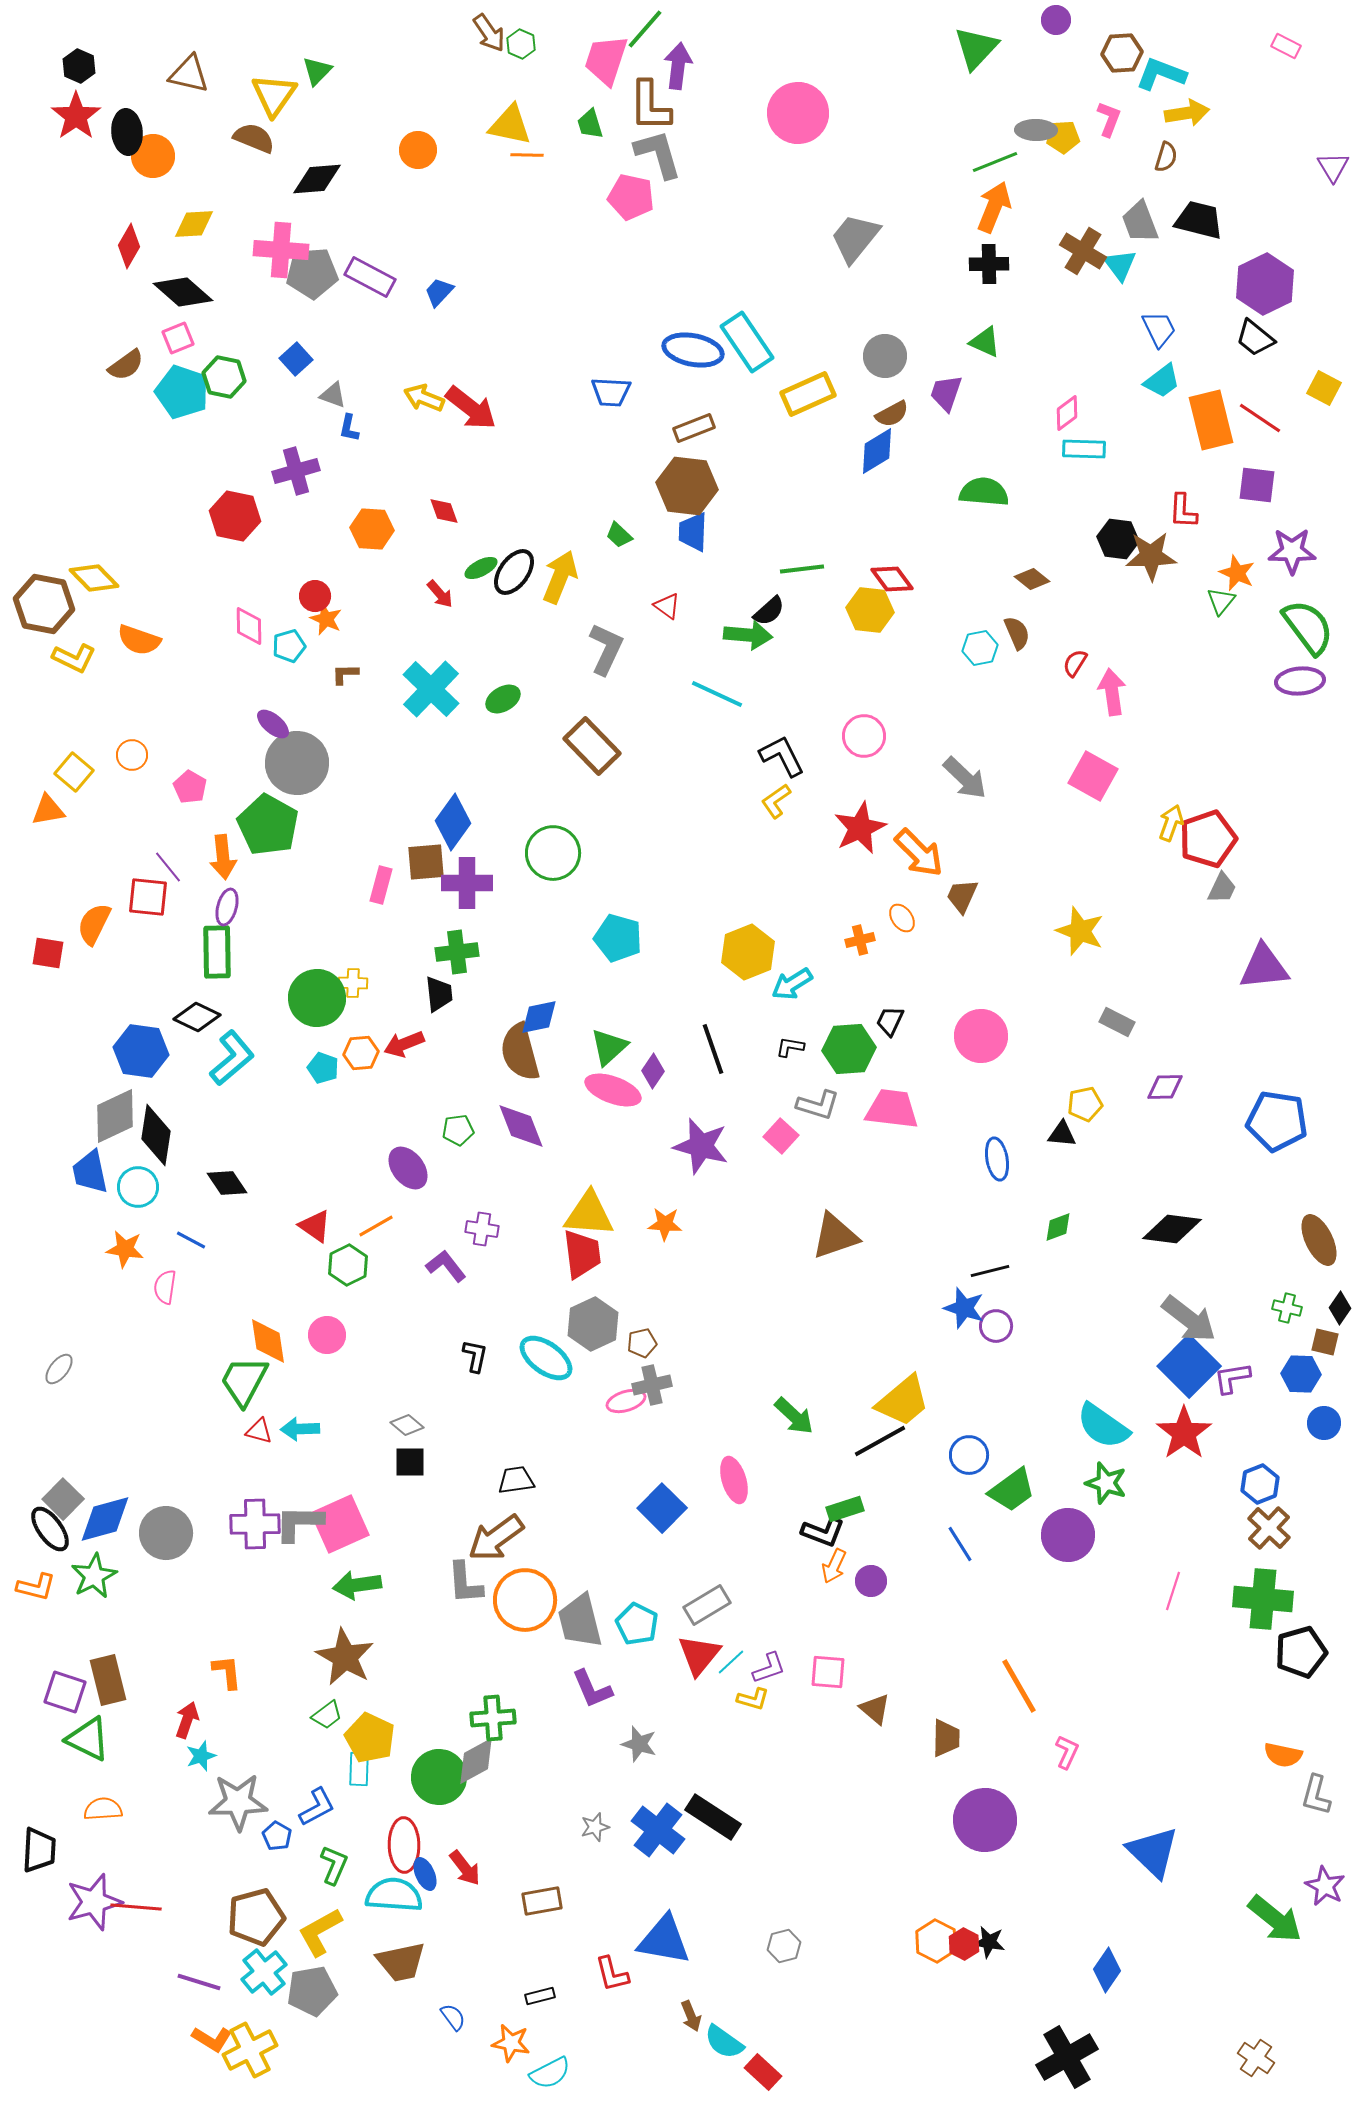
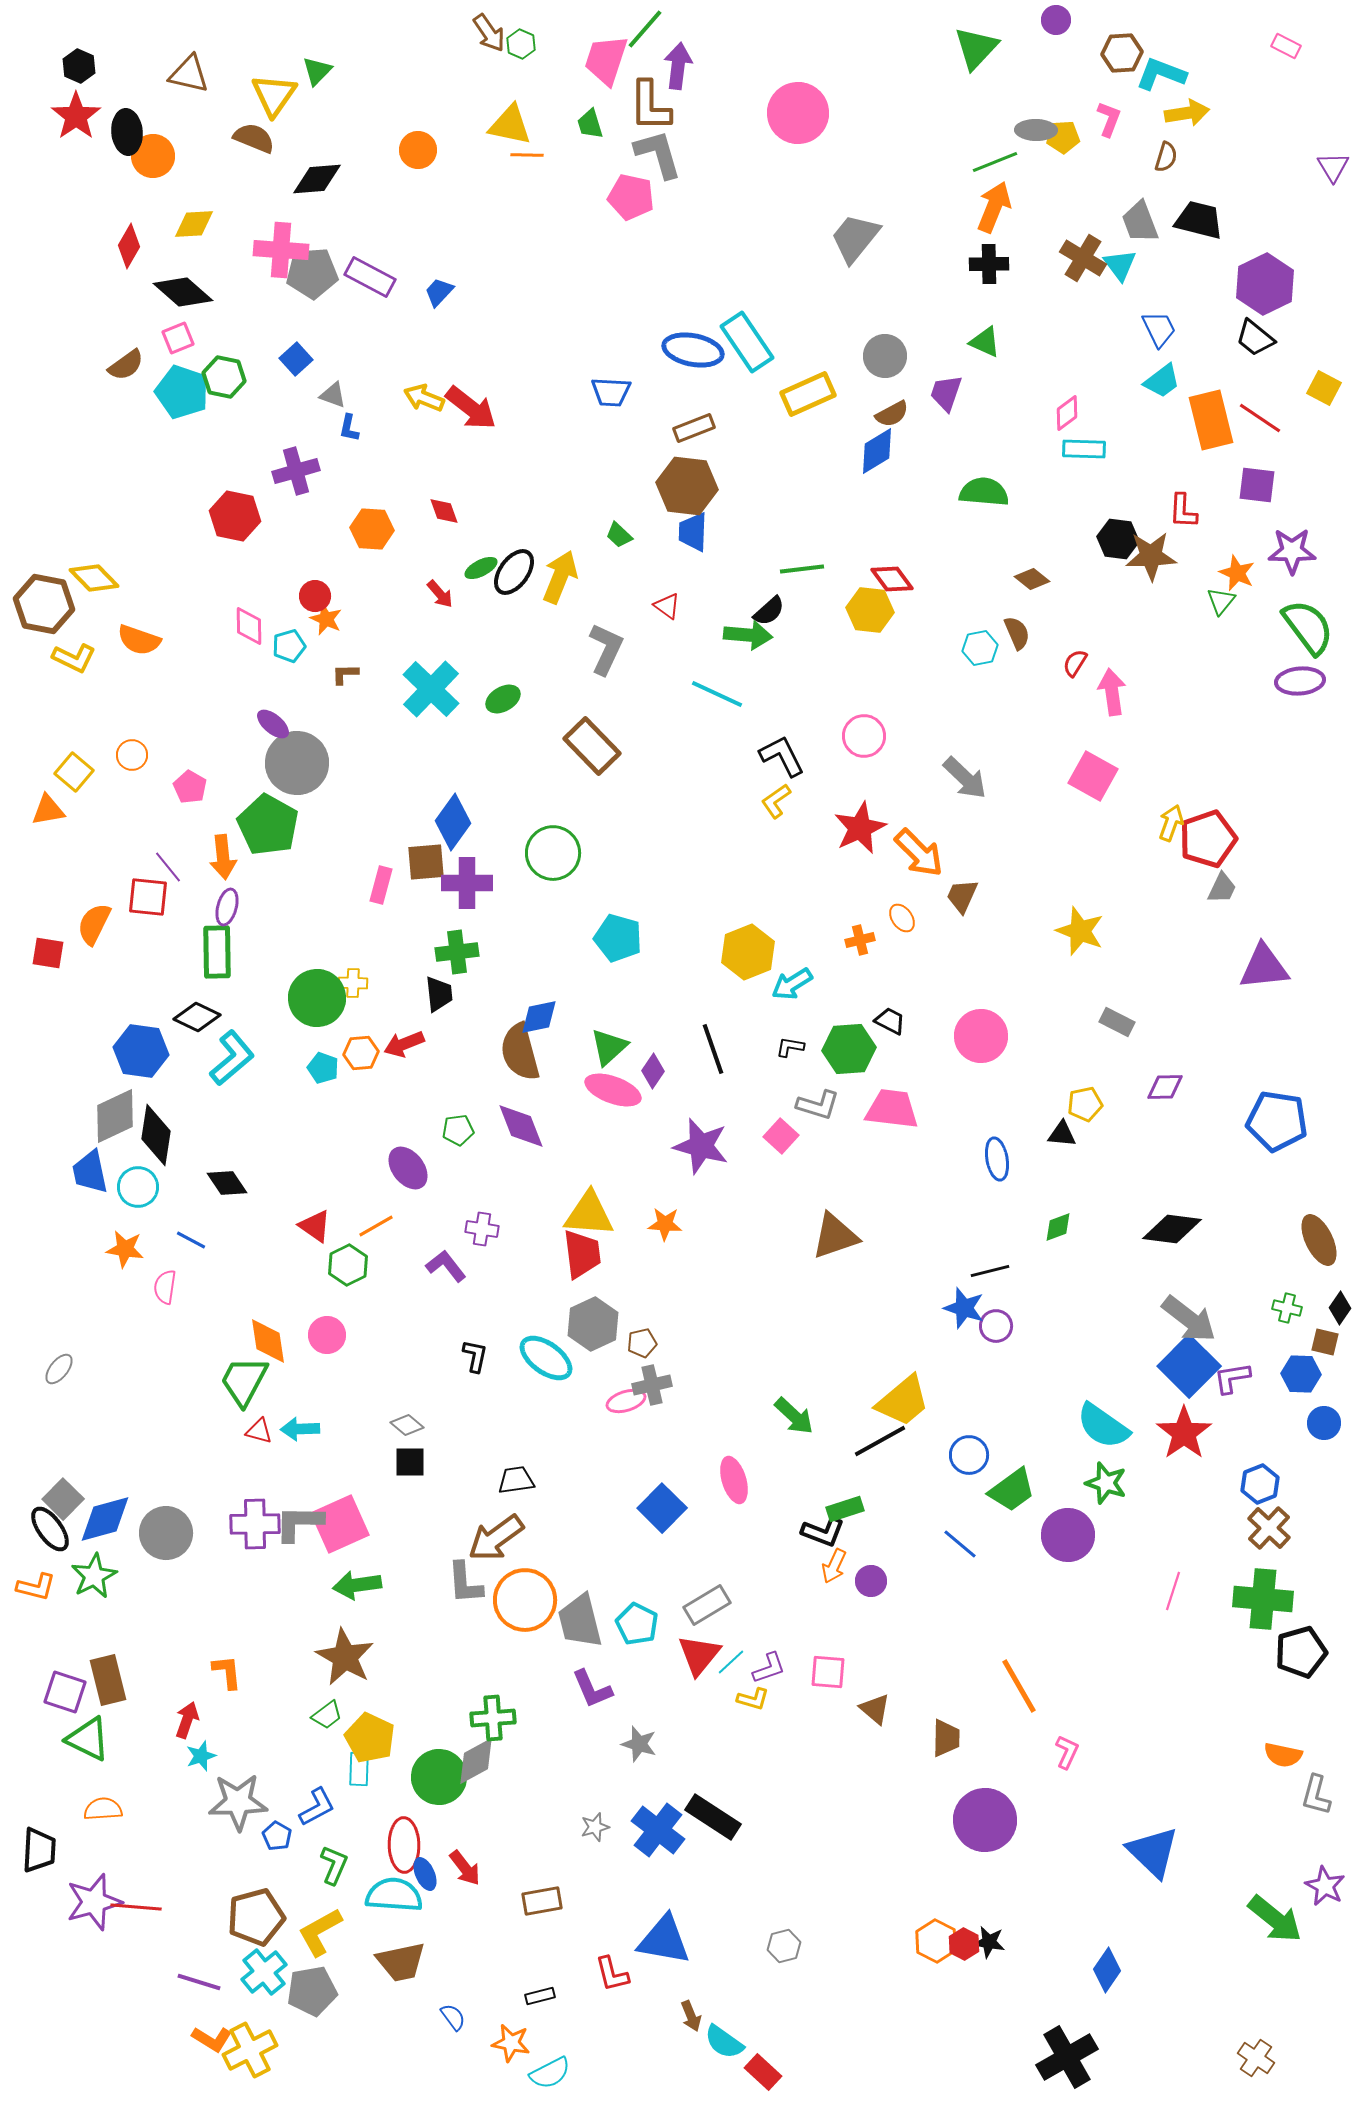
brown cross at (1083, 251): moved 7 px down
black trapezoid at (890, 1021): rotated 92 degrees clockwise
blue line at (960, 1544): rotated 18 degrees counterclockwise
